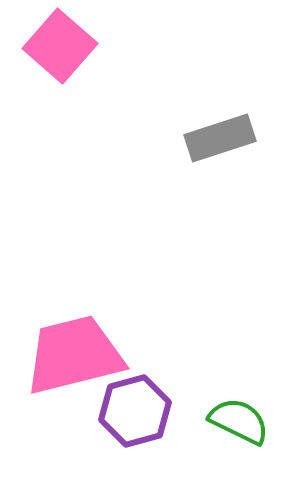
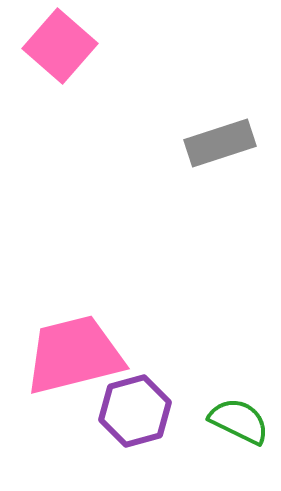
gray rectangle: moved 5 px down
